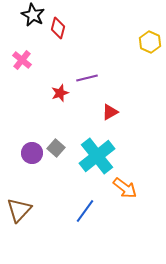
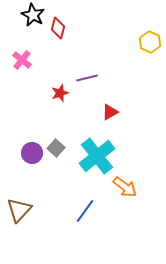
orange arrow: moved 1 px up
